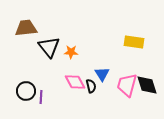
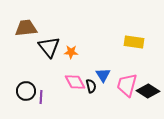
blue triangle: moved 1 px right, 1 px down
black diamond: moved 1 px right, 6 px down; rotated 40 degrees counterclockwise
